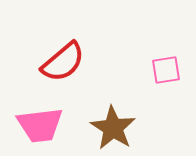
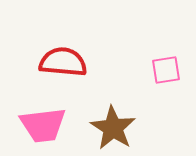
red semicircle: rotated 135 degrees counterclockwise
pink trapezoid: moved 3 px right
